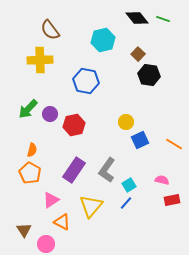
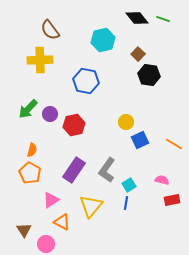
blue line: rotated 32 degrees counterclockwise
